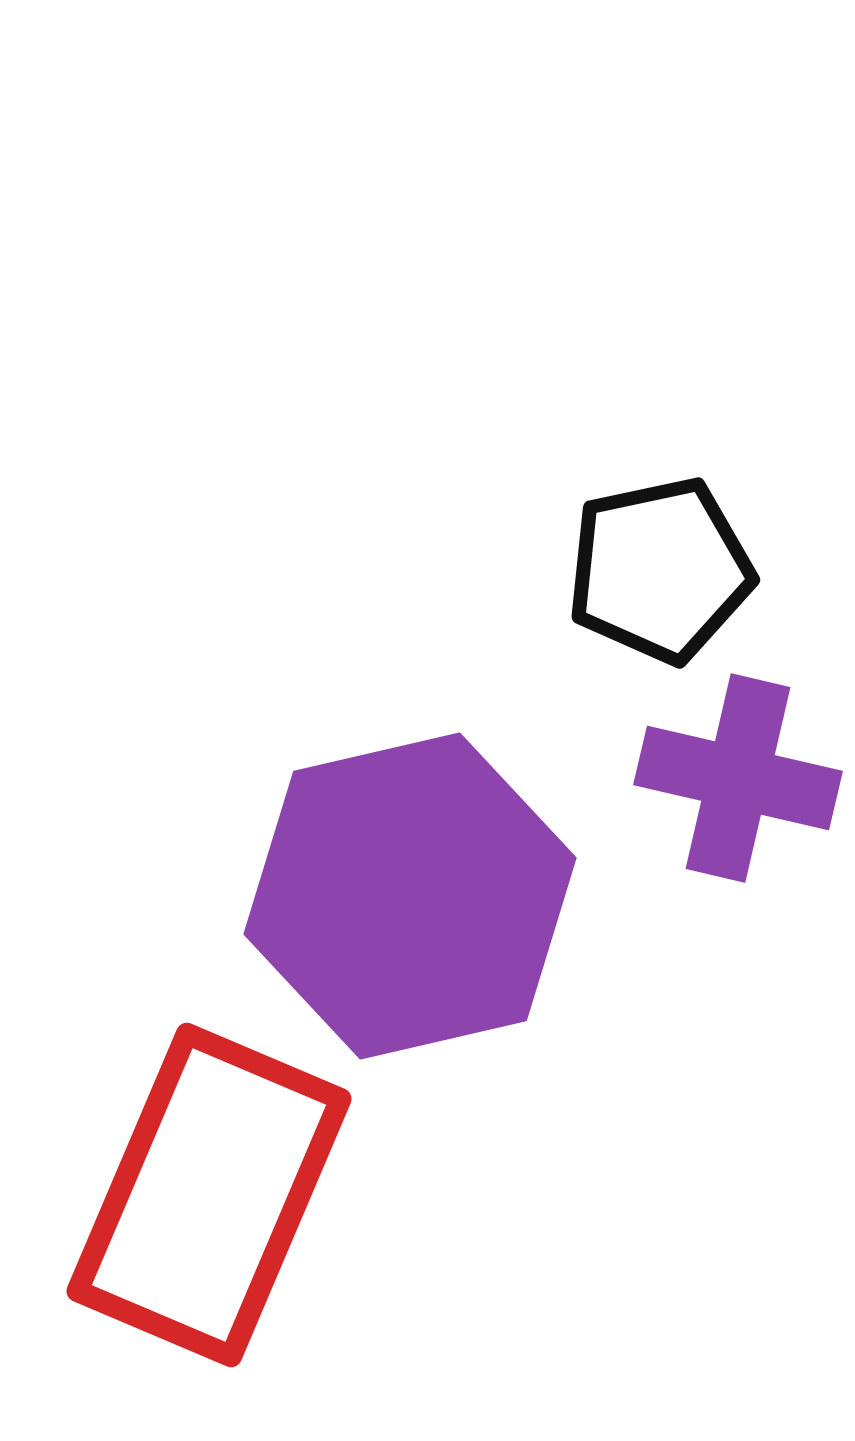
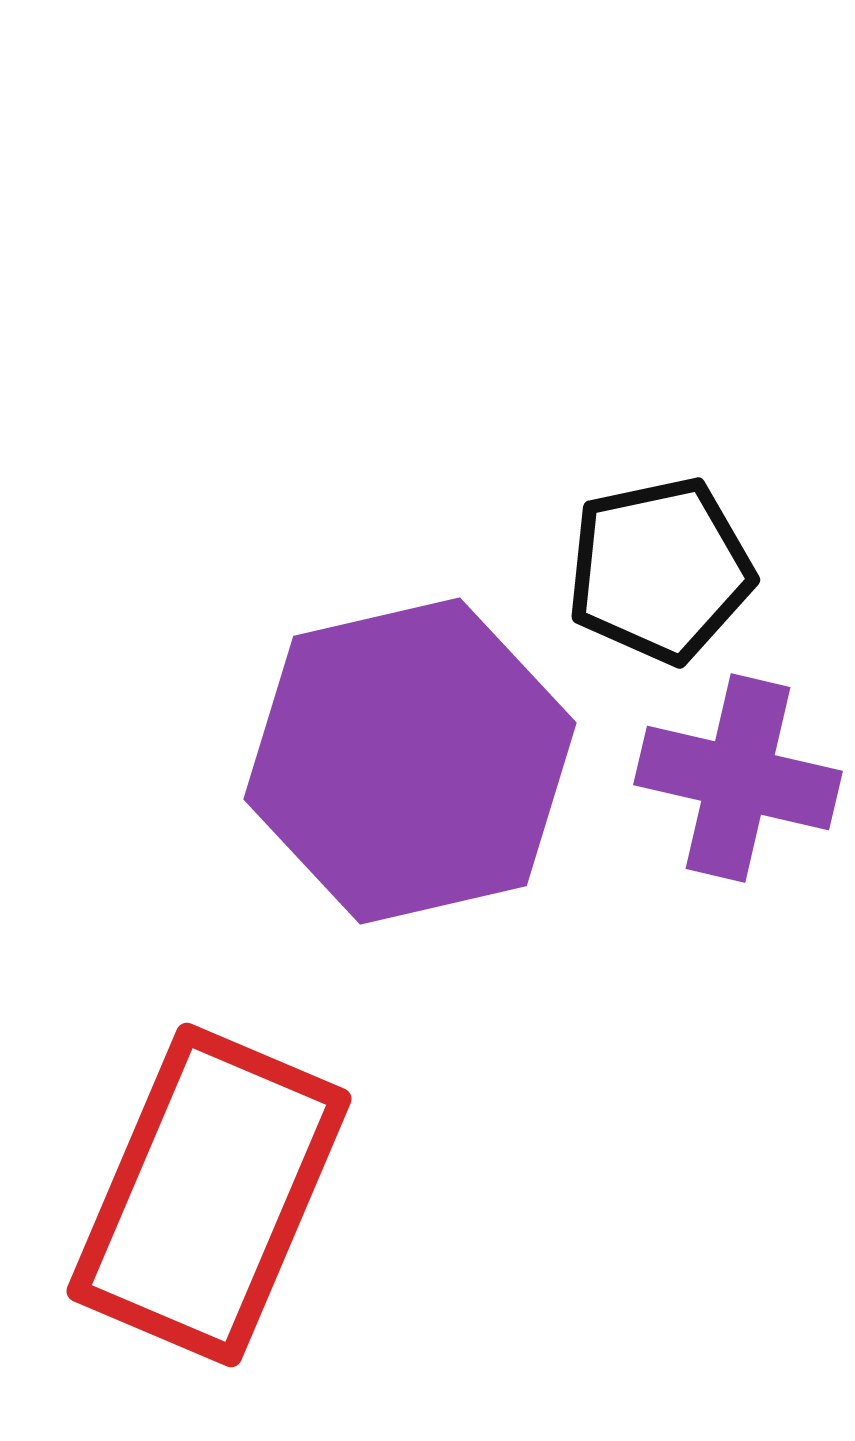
purple hexagon: moved 135 px up
